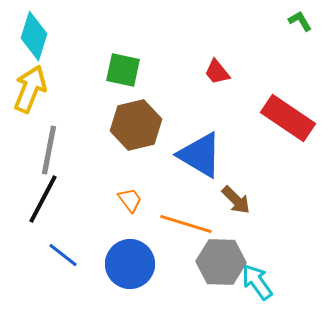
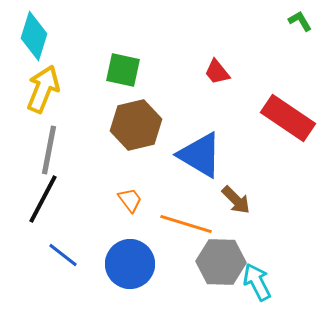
yellow arrow: moved 13 px right
cyan arrow: rotated 9 degrees clockwise
